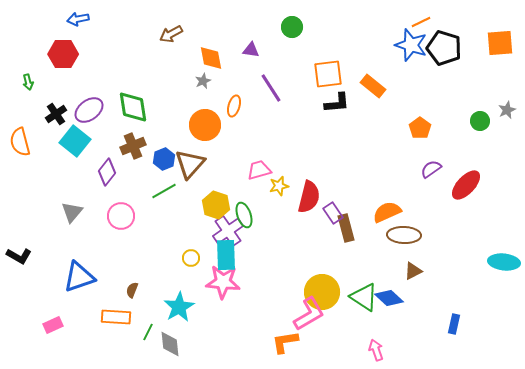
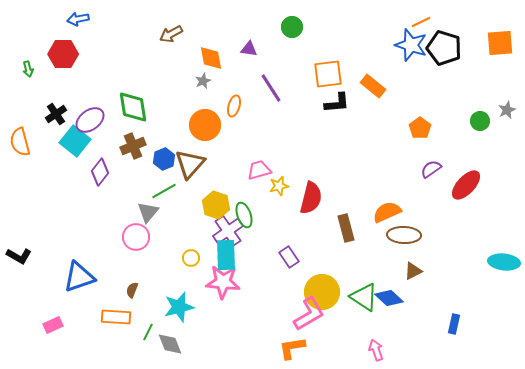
purple triangle at (251, 50): moved 2 px left, 1 px up
green arrow at (28, 82): moved 13 px up
purple ellipse at (89, 110): moved 1 px right, 10 px down
purple diamond at (107, 172): moved 7 px left
red semicircle at (309, 197): moved 2 px right, 1 px down
gray triangle at (72, 212): moved 76 px right
purple rectangle at (333, 213): moved 44 px left, 44 px down
pink circle at (121, 216): moved 15 px right, 21 px down
cyan star at (179, 307): rotated 16 degrees clockwise
orange L-shape at (285, 342): moved 7 px right, 6 px down
gray diamond at (170, 344): rotated 16 degrees counterclockwise
